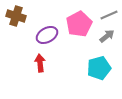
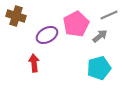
pink pentagon: moved 3 px left
gray arrow: moved 7 px left
red arrow: moved 6 px left
